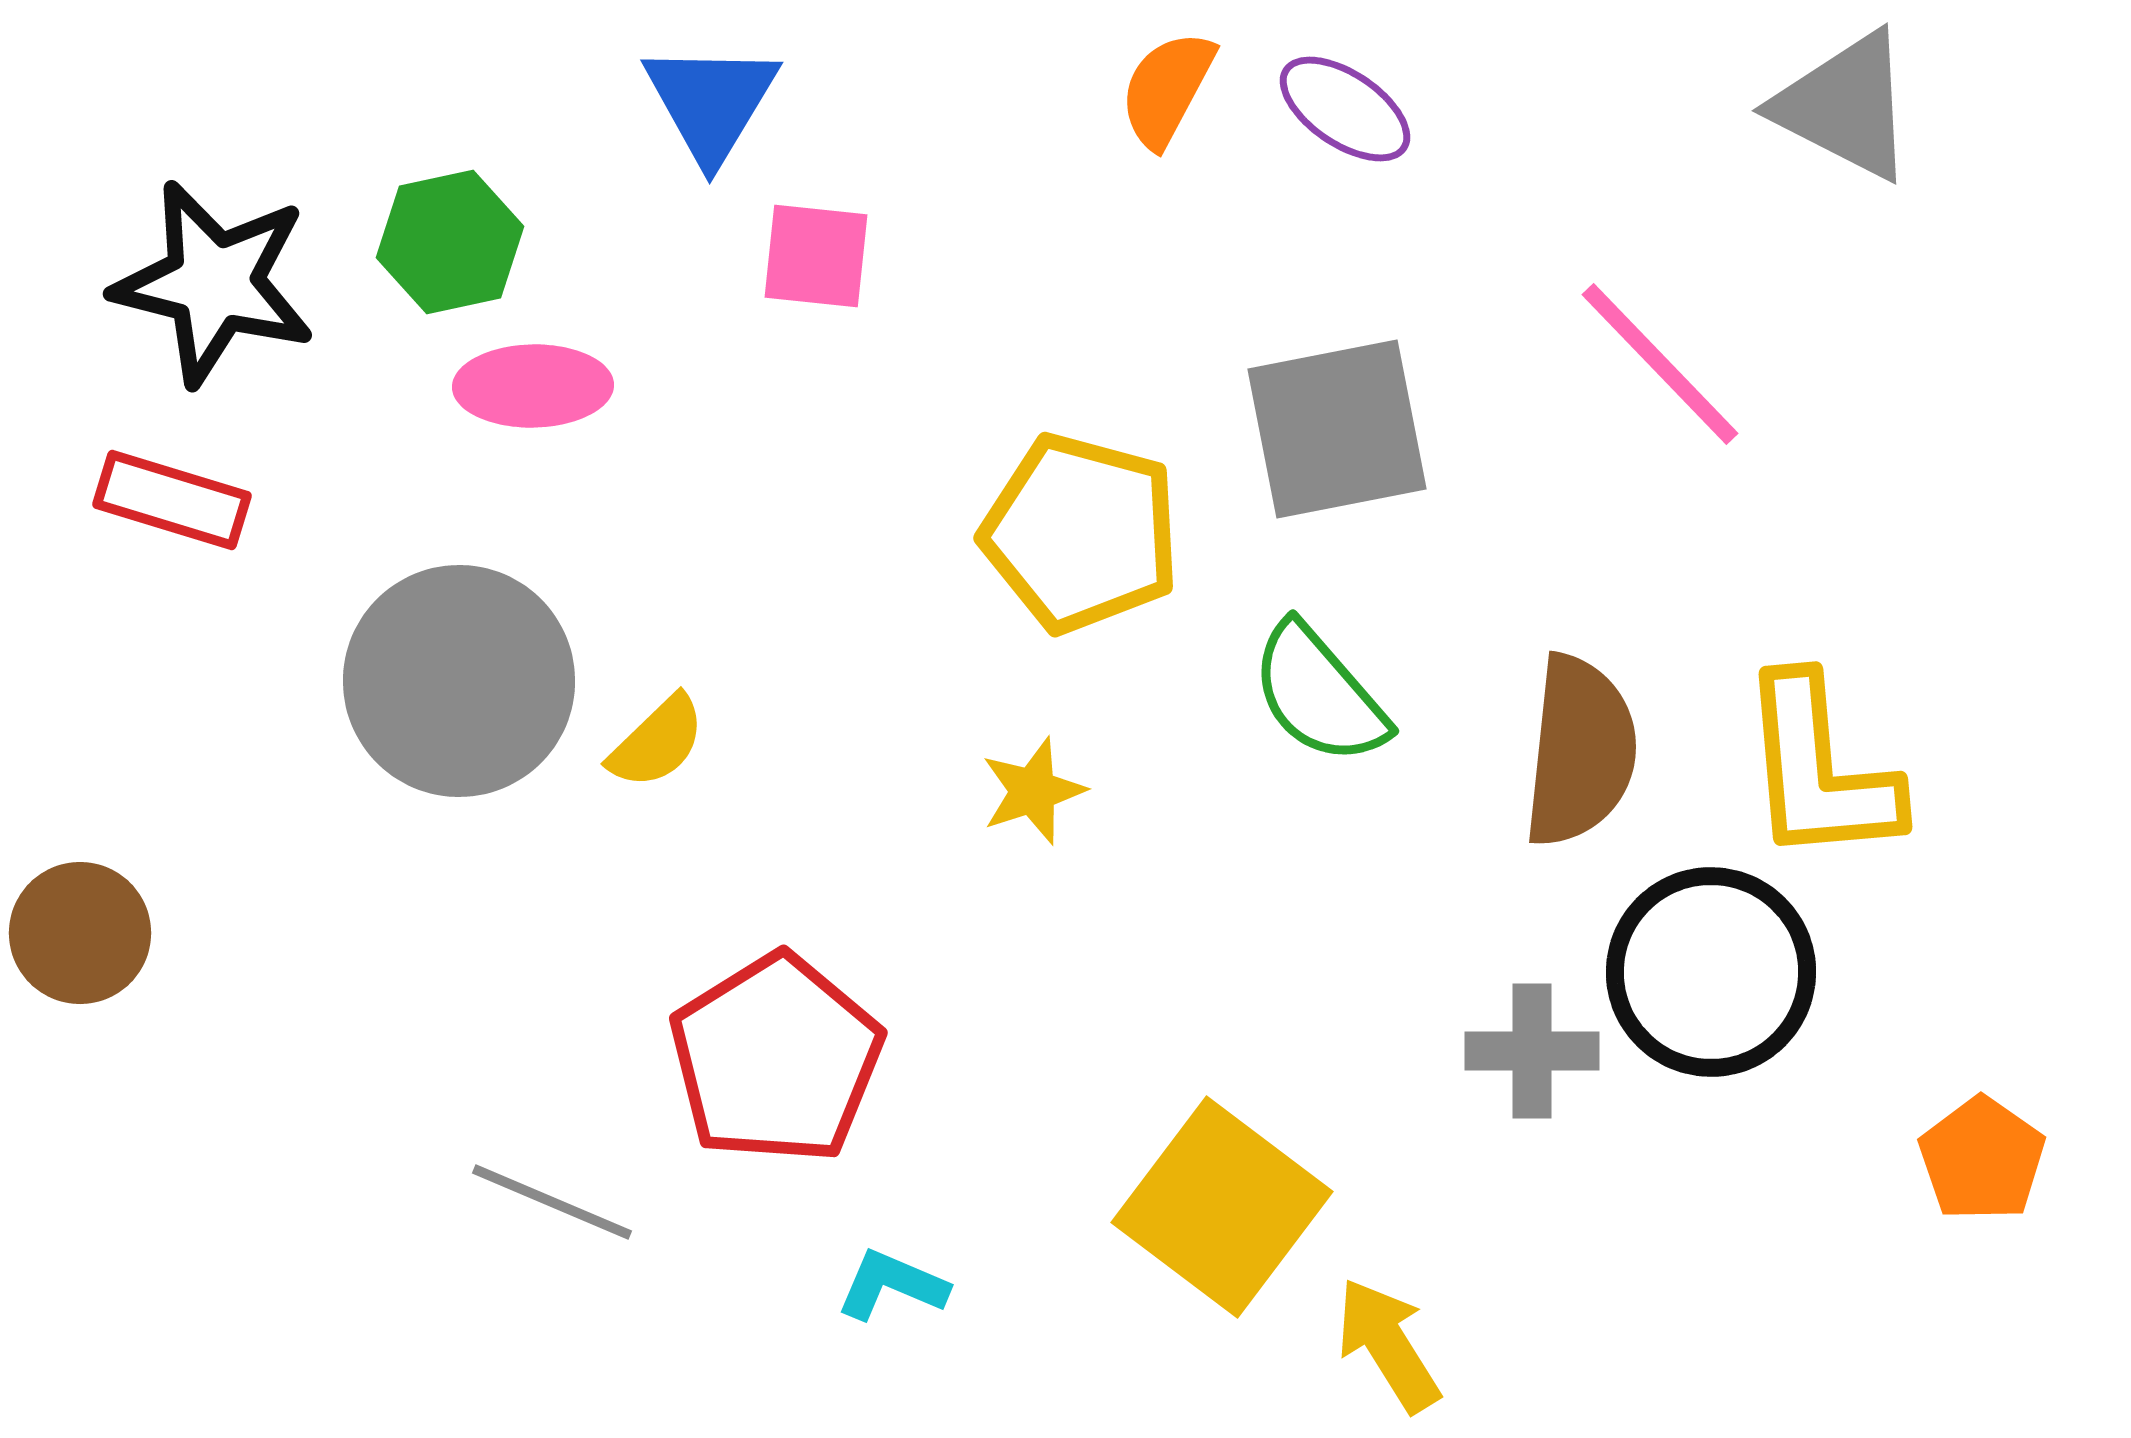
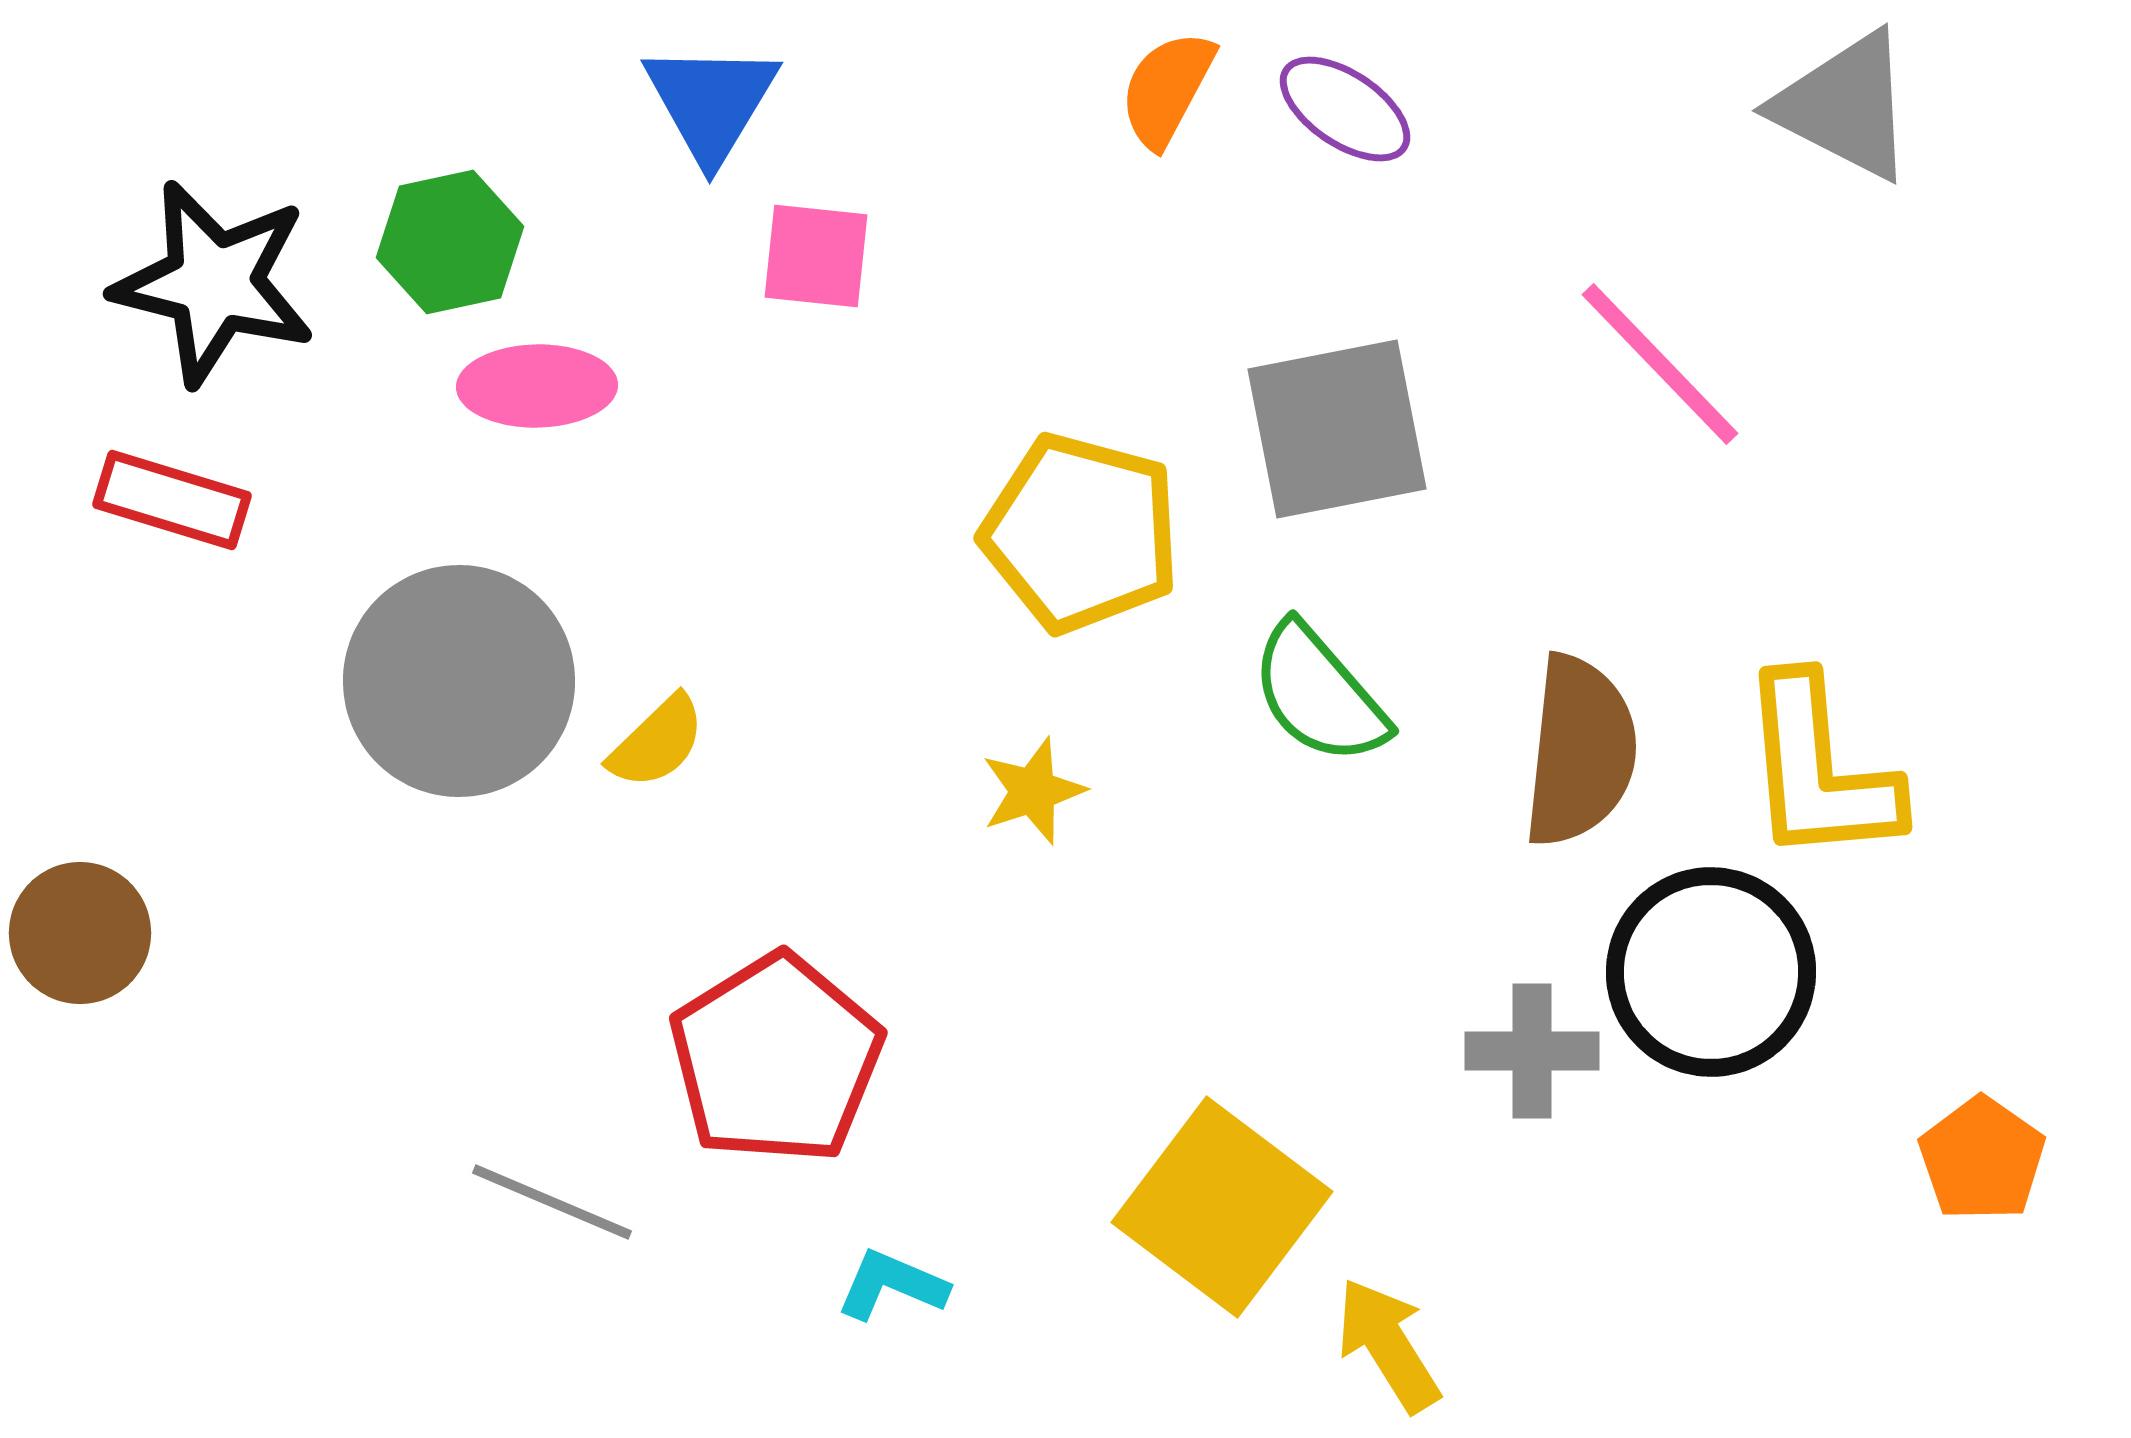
pink ellipse: moved 4 px right
